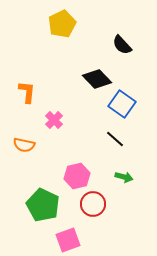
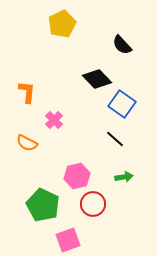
orange semicircle: moved 3 px right, 2 px up; rotated 15 degrees clockwise
green arrow: rotated 24 degrees counterclockwise
